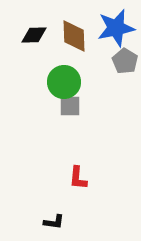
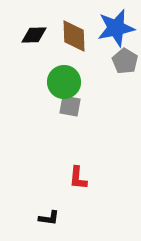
gray square: rotated 10 degrees clockwise
black L-shape: moved 5 px left, 4 px up
